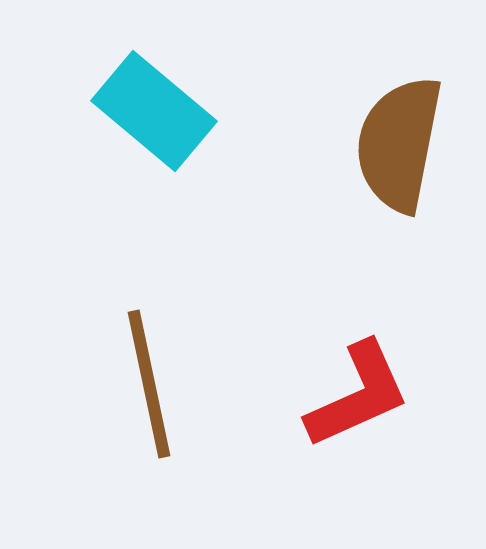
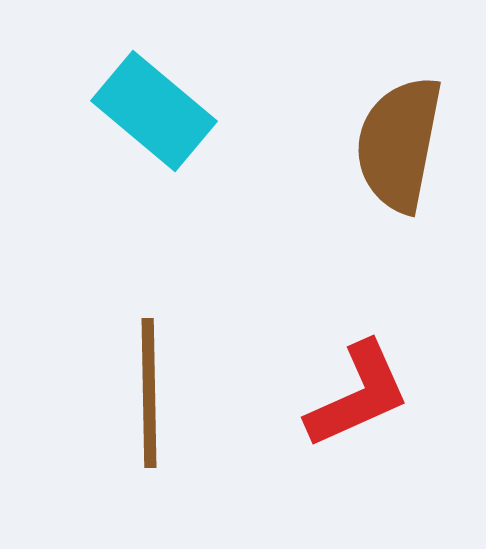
brown line: moved 9 px down; rotated 11 degrees clockwise
